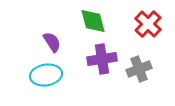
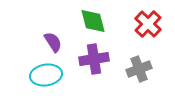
purple semicircle: moved 1 px right
purple cross: moved 8 px left
